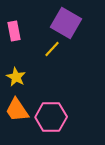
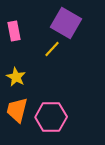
orange trapezoid: rotated 48 degrees clockwise
